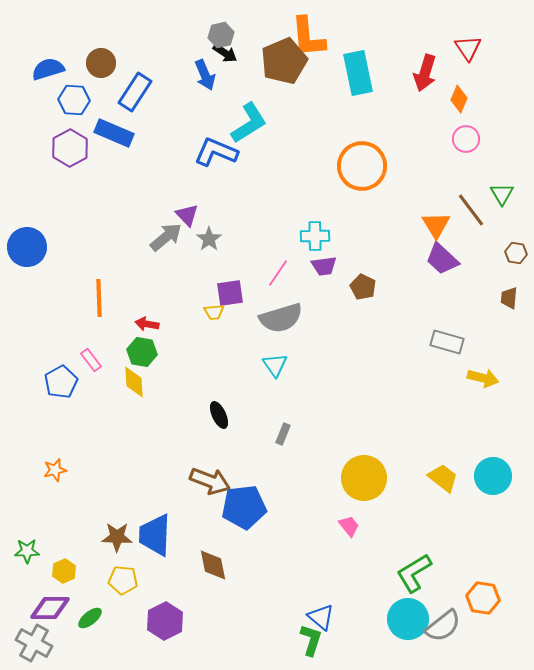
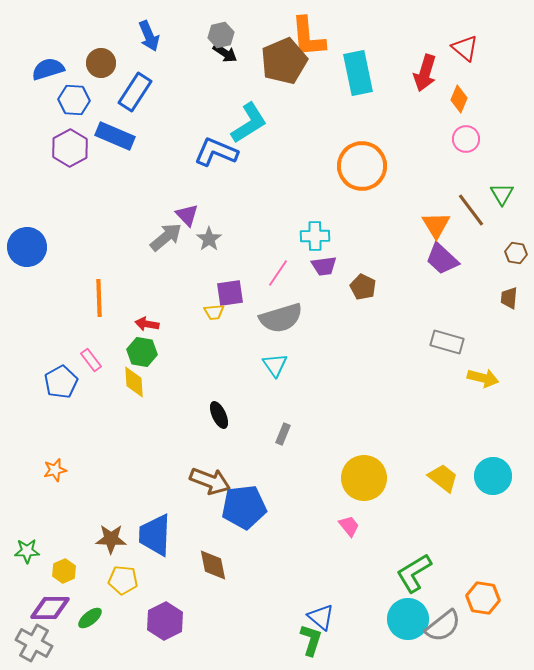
red triangle at (468, 48): moved 3 px left; rotated 16 degrees counterclockwise
blue arrow at (205, 75): moved 56 px left, 39 px up
blue rectangle at (114, 133): moved 1 px right, 3 px down
brown star at (117, 537): moved 6 px left, 2 px down
